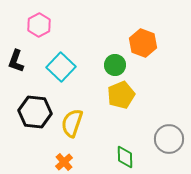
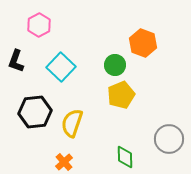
black hexagon: rotated 12 degrees counterclockwise
